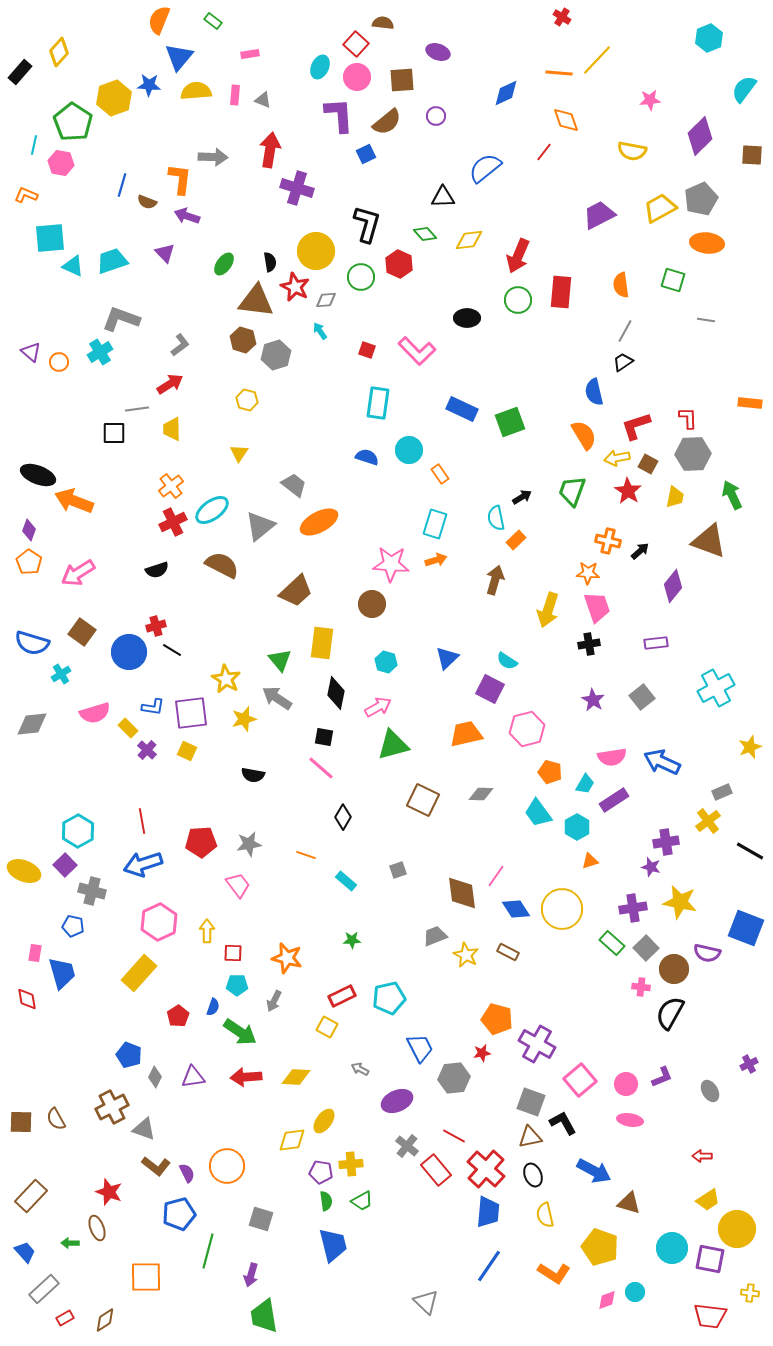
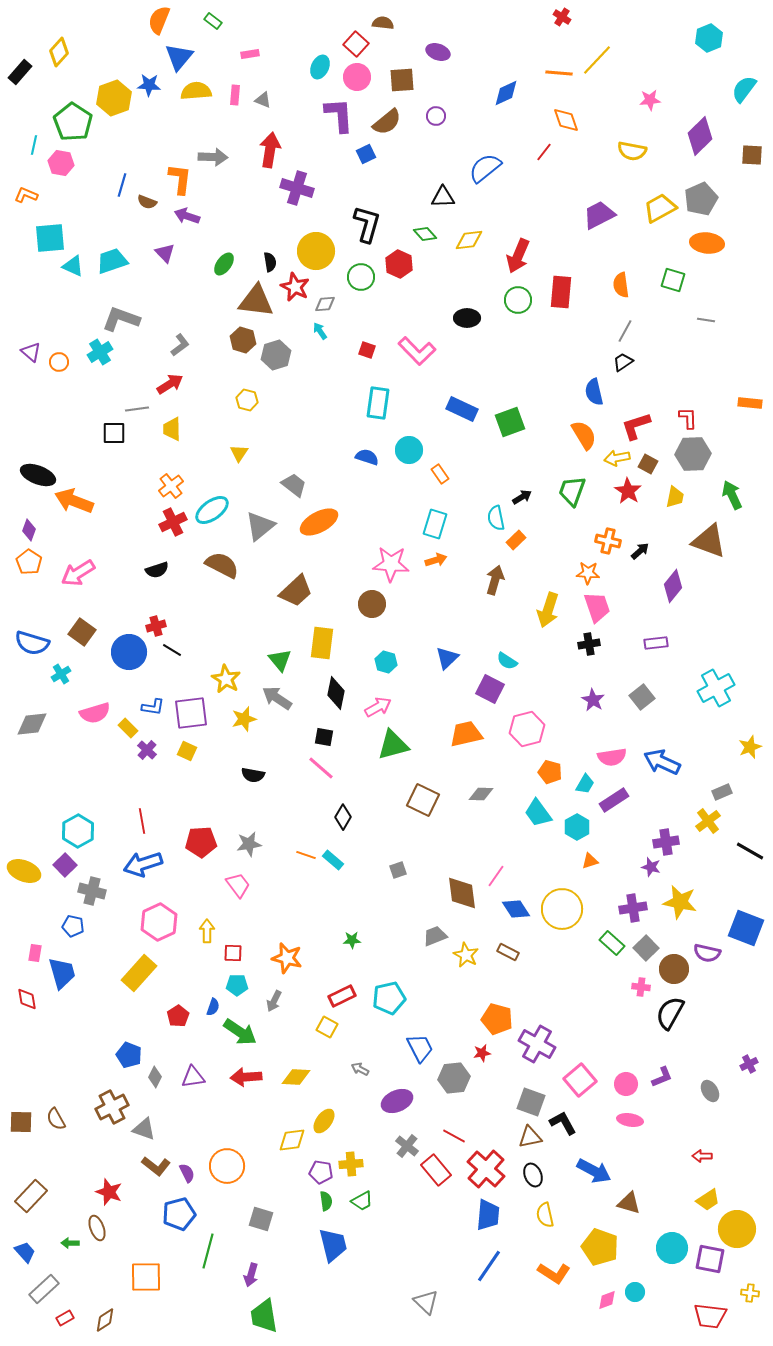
gray diamond at (326, 300): moved 1 px left, 4 px down
cyan rectangle at (346, 881): moved 13 px left, 21 px up
blue trapezoid at (488, 1212): moved 3 px down
